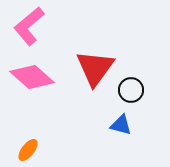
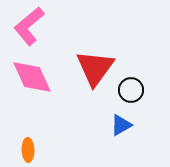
pink diamond: rotated 24 degrees clockwise
blue triangle: rotated 45 degrees counterclockwise
orange ellipse: rotated 40 degrees counterclockwise
